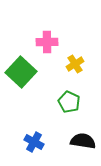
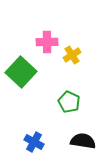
yellow cross: moved 3 px left, 9 px up
